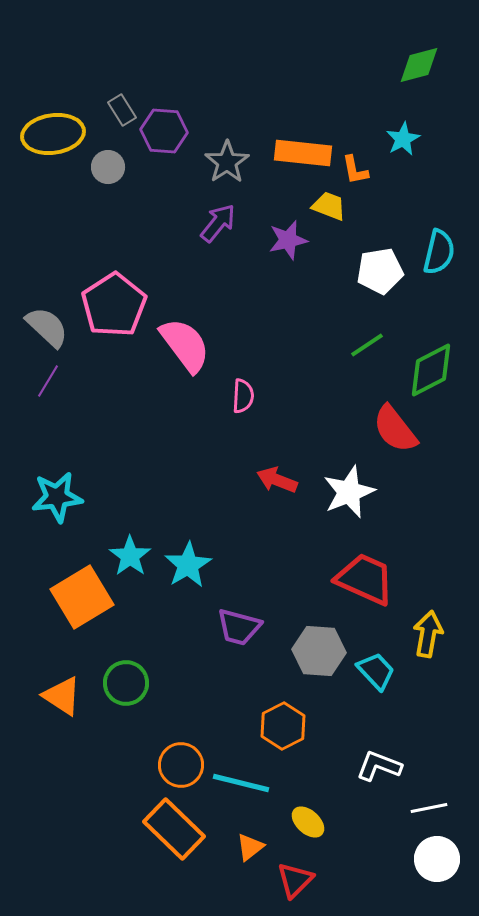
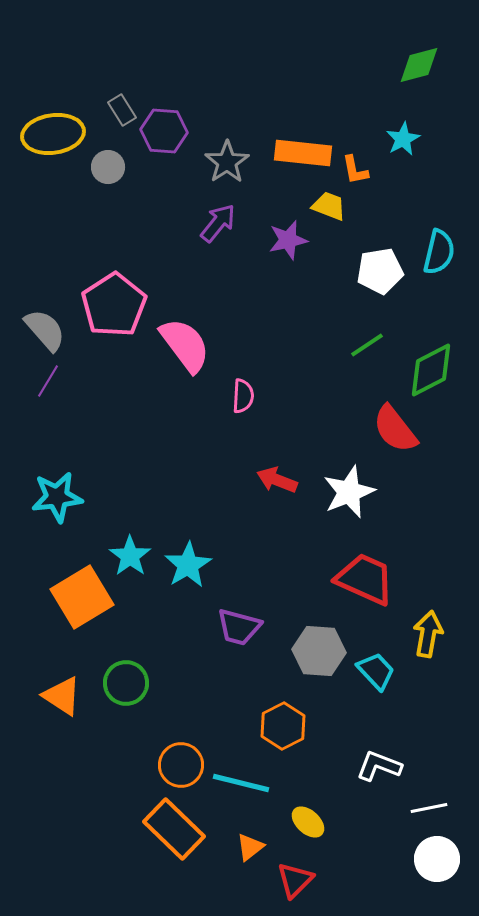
gray semicircle at (47, 327): moved 2 px left, 3 px down; rotated 6 degrees clockwise
